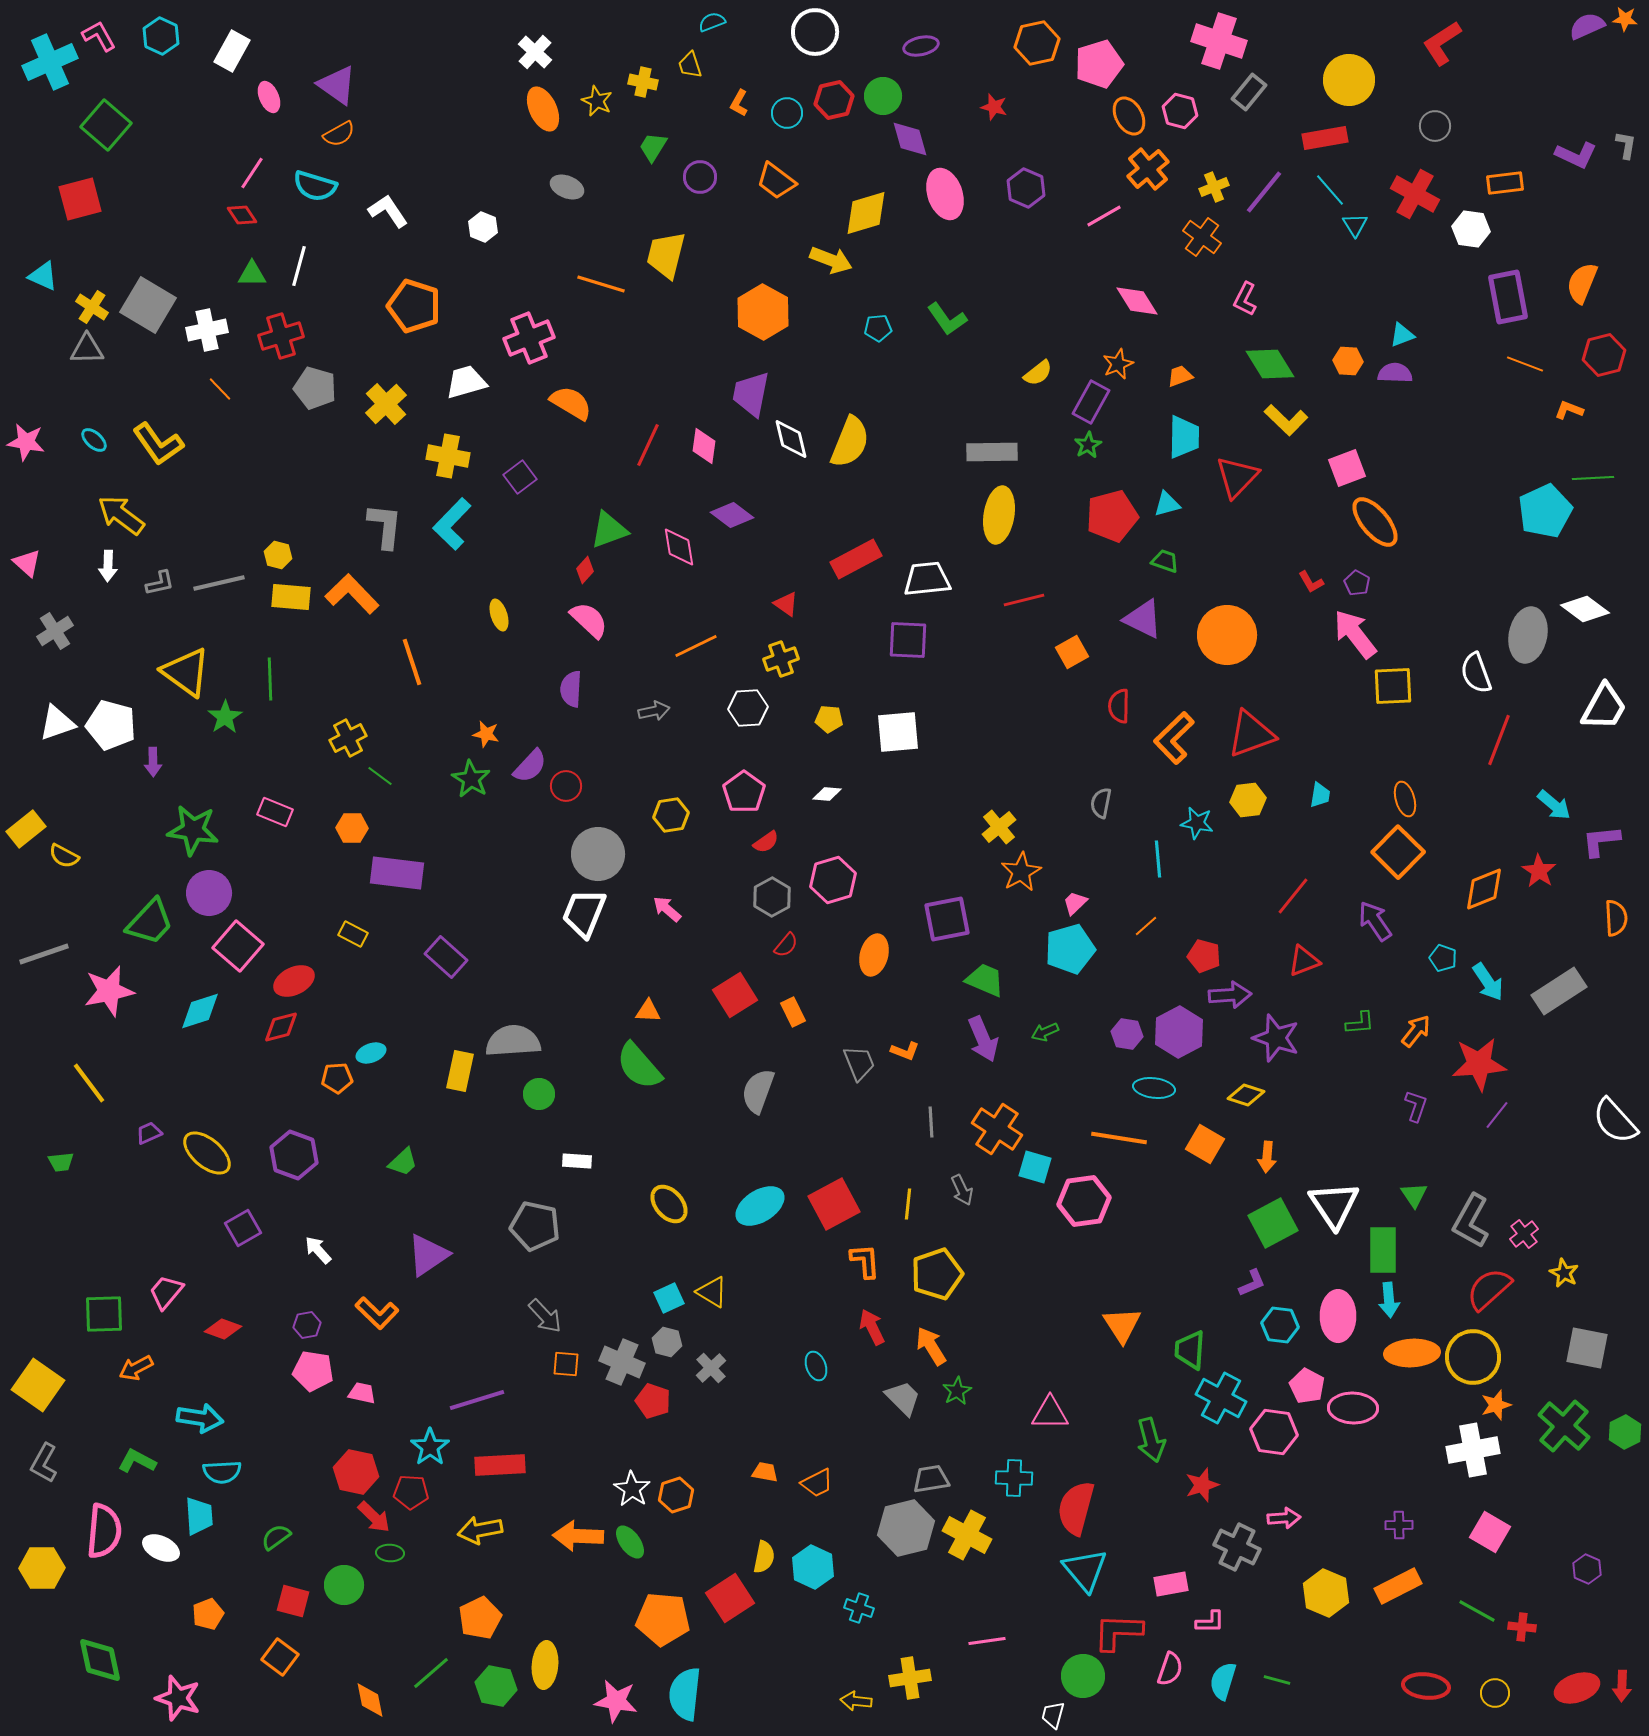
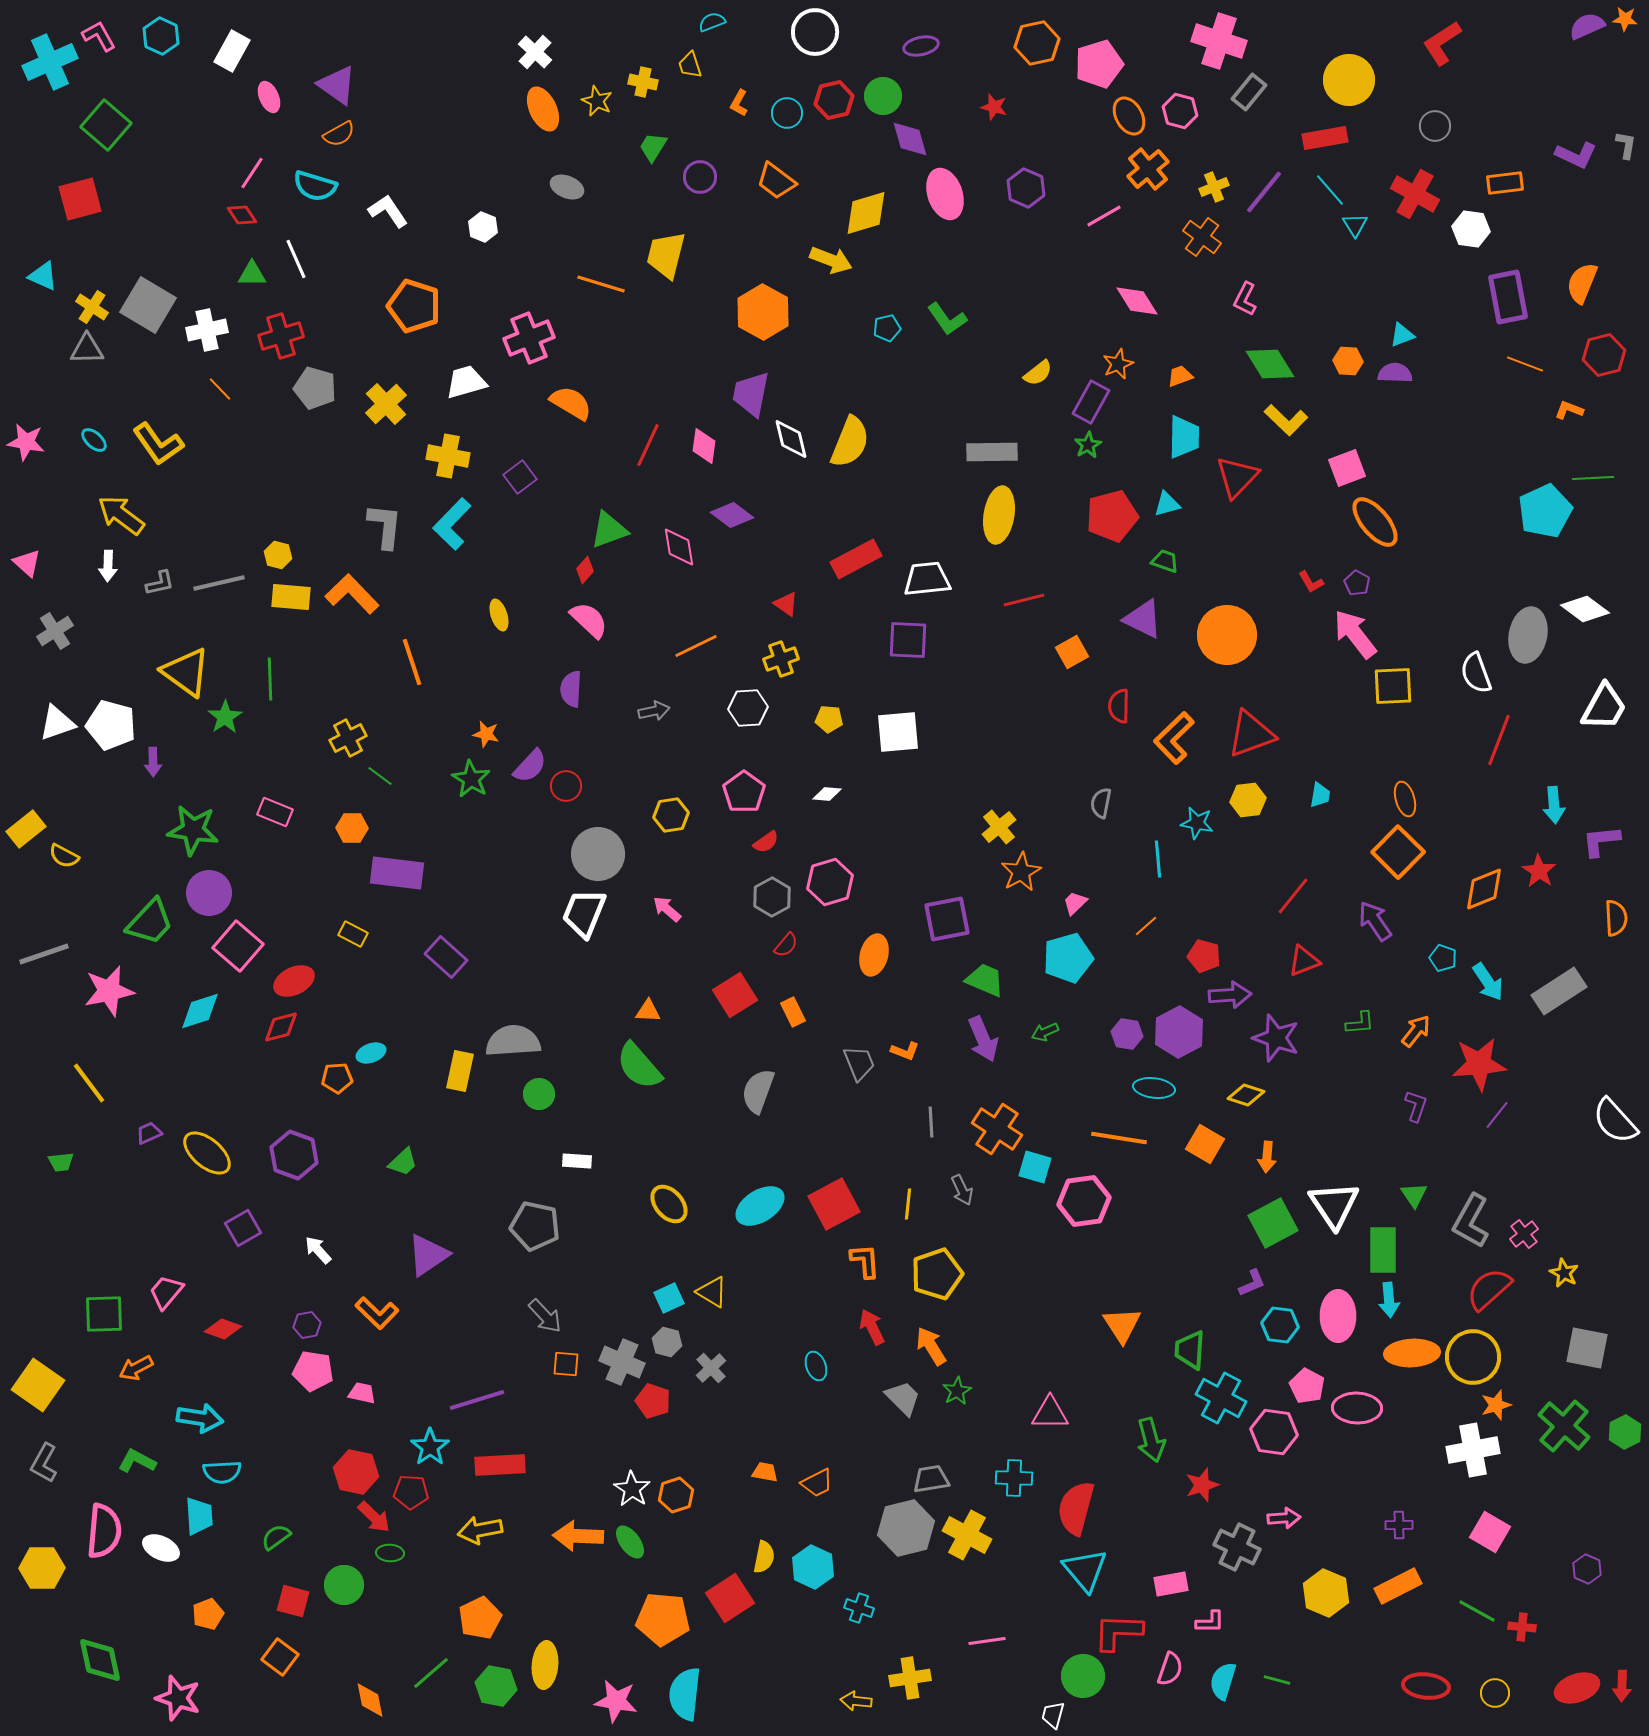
white line at (299, 266): moved 3 px left, 7 px up; rotated 39 degrees counterclockwise
cyan pentagon at (878, 328): moved 9 px right; rotated 8 degrees counterclockwise
cyan arrow at (1554, 805): rotated 45 degrees clockwise
pink hexagon at (833, 880): moved 3 px left, 2 px down
cyan pentagon at (1070, 949): moved 2 px left, 9 px down
pink ellipse at (1353, 1408): moved 4 px right
